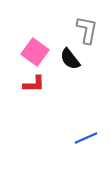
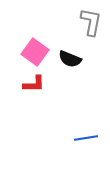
gray L-shape: moved 4 px right, 8 px up
black semicircle: rotated 30 degrees counterclockwise
blue line: rotated 15 degrees clockwise
